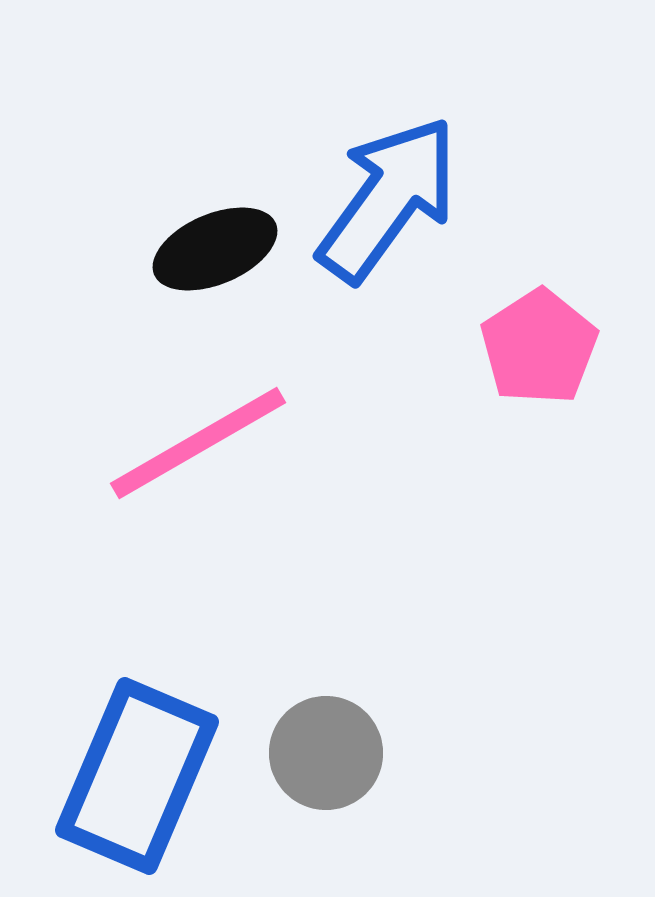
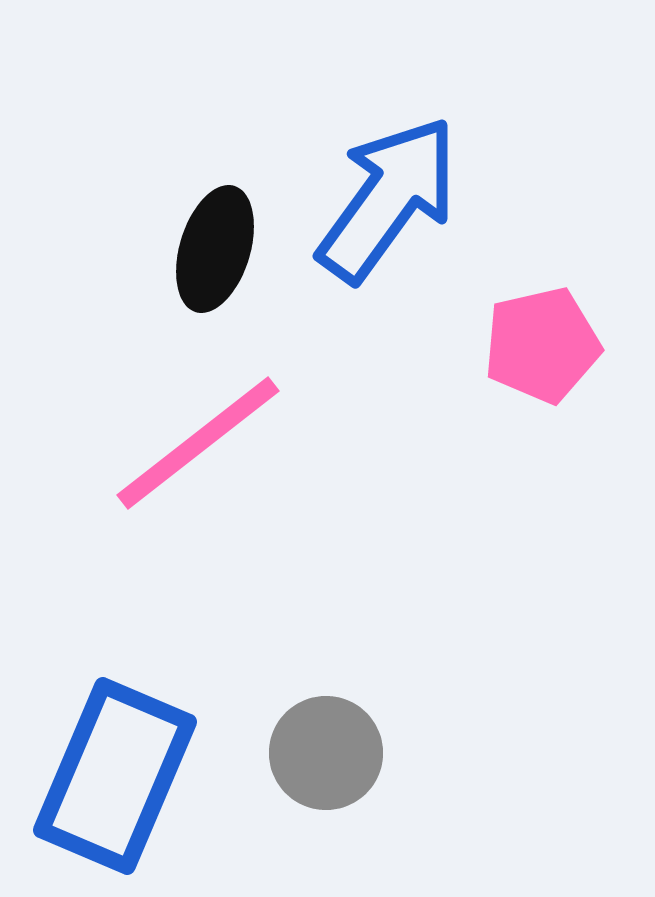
black ellipse: rotated 50 degrees counterclockwise
pink pentagon: moved 3 px right, 2 px up; rotated 20 degrees clockwise
pink line: rotated 8 degrees counterclockwise
blue rectangle: moved 22 px left
